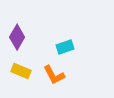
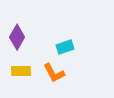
yellow rectangle: rotated 24 degrees counterclockwise
orange L-shape: moved 2 px up
